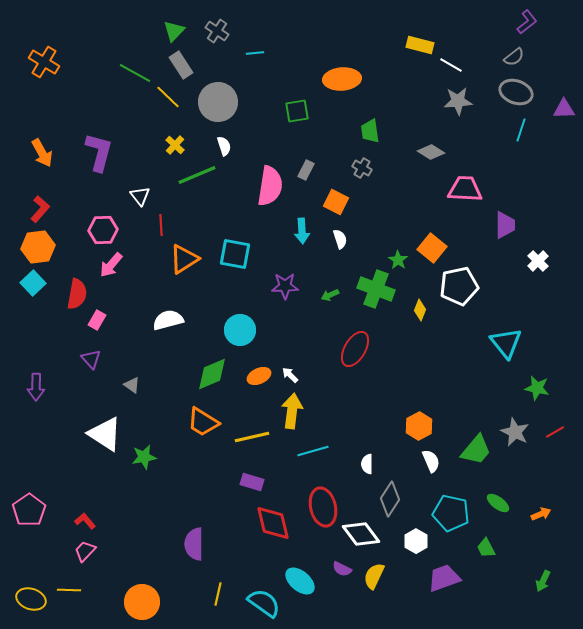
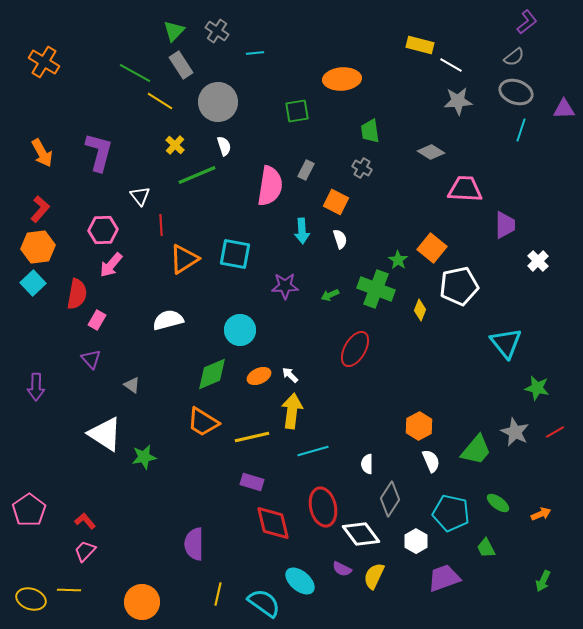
yellow line at (168, 97): moved 8 px left, 4 px down; rotated 12 degrees counterclockwise
